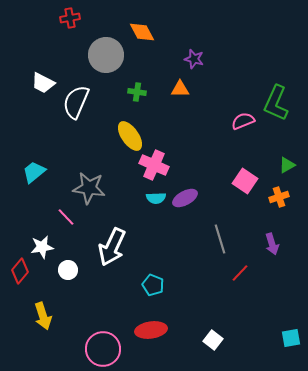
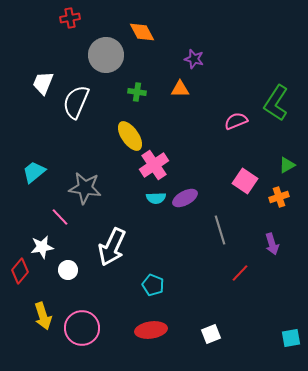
white trapezoid: rotated 85 degrees clockwise
green L-shape: rotated 9 degrees clockwise
pink semicircle: moved 7 px left
pink cross: rotated 32 degrees clockwise
gray star: moved 4 px left
pink line: moved 6 px left
gray line: moved 9 px up
white square: moved 2 px left, 6 px up; rotated 30 degrees clockwise
pink circle: moved 21 px left, 21 px up
